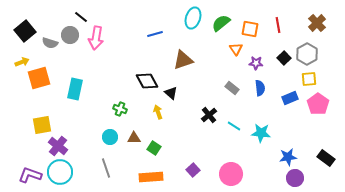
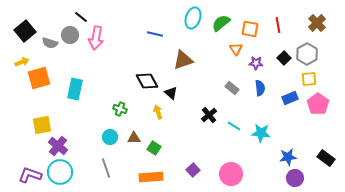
blue line at (155, 34): rotated 28 degrees clockwise
